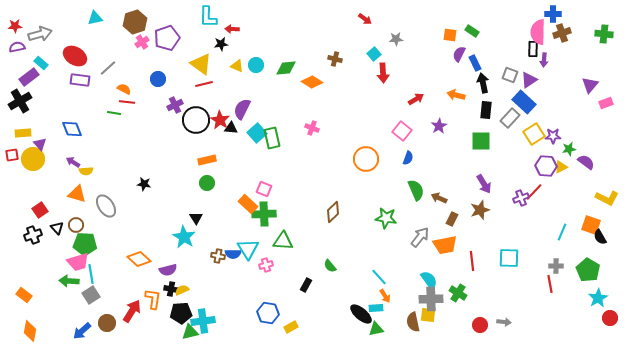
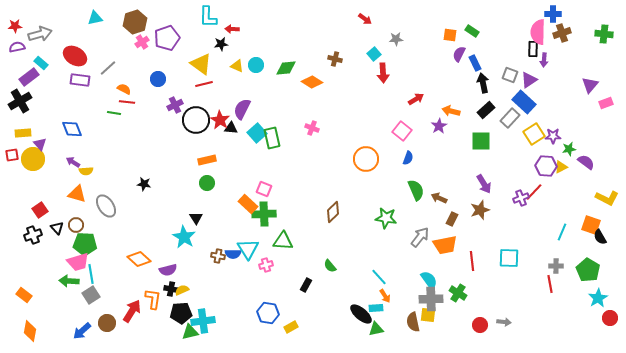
orange arrow at (456, 95): moved 5 px left, 16 px down
black rectangle at (486, 110): rotated 42 degrees clockwise
